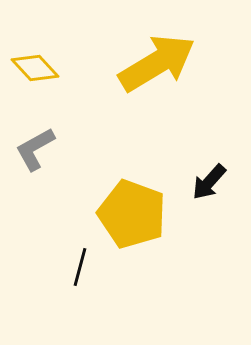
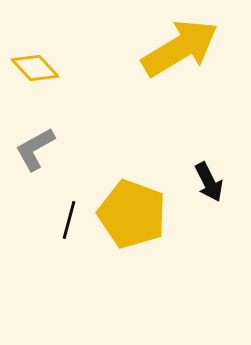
yellow arrow: moved 23 px right, 15 px up
black arrow: rotated 69 degrees counterclockwise
black line: moved 11 px left, 47 px up
